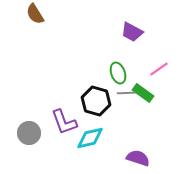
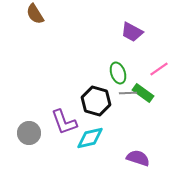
gray line: moved 2 px right
